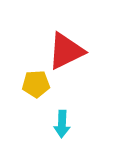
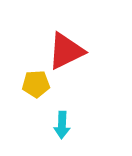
cyan arrow: moved 1 px down
